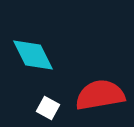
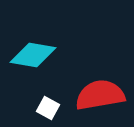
cyan diamond: rotated 54 degrees counterclockwise
